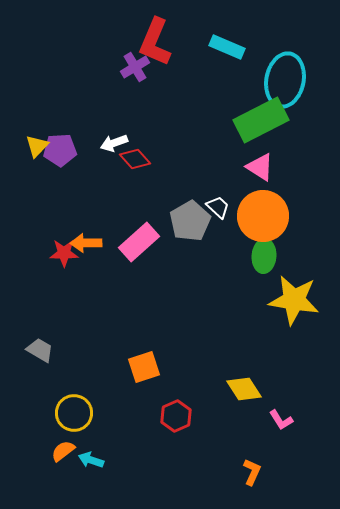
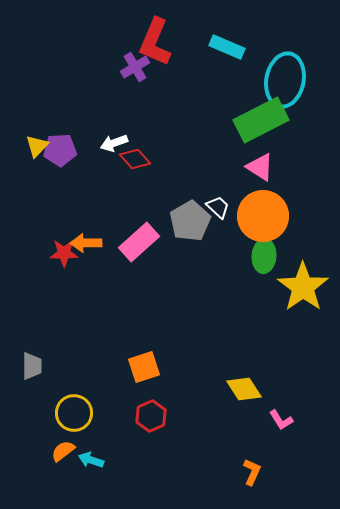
yellow star: moved 9 px right, 13 px up; rotated 27 degrees clockwise
gray trapezoid: moved 8 px left, 16 px down; rotated 60 degrees clockwise
red hexagon: moved 25 px left
